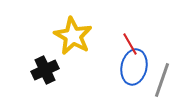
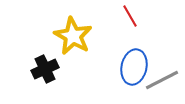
red line: moved 28 px up
black cross: moved 1 px up
gray line: rotated 44 degrees clockwise
